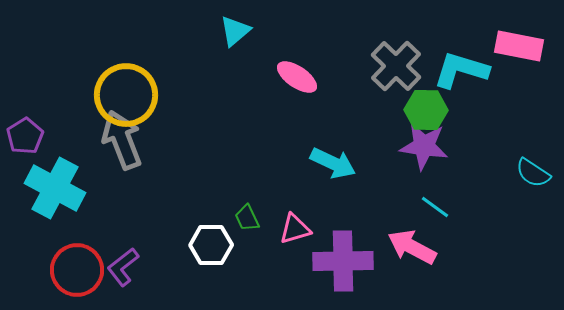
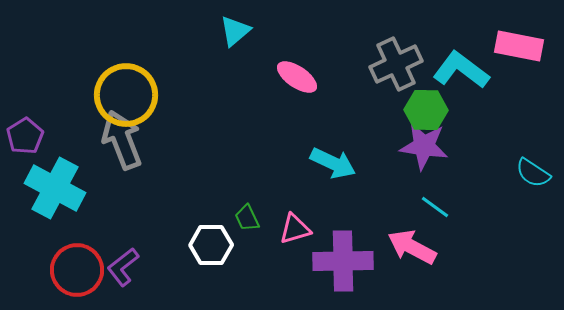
gray cross: moved 2 px up; rotated 21 degrees clockwise
cyan L-shape: rotated 20 degrees clockwise
